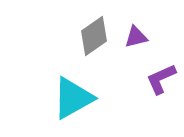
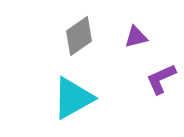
gray diamond: moved 15 px left
